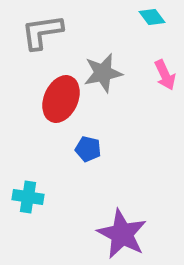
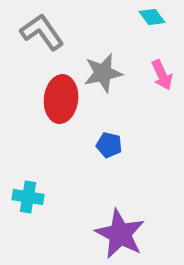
gray L-shape: rotated 63 degrees clockwise
pink arrow: moved 3 px left
red ellipse: rotated 18 degrees counterclockwise
blue pentagon: moved 21 px right, 4 px up
purple star: moved 2 px left
